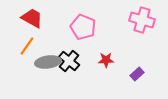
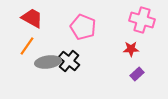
red star: moved 25 px right, 11 px up
